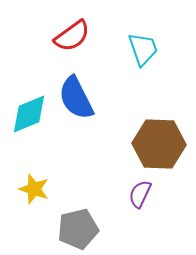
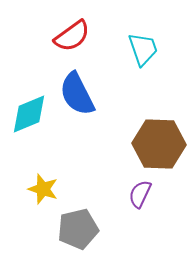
blue semicircle: moved 1 px right, 4 px up
yellow star: moved 9 px right
